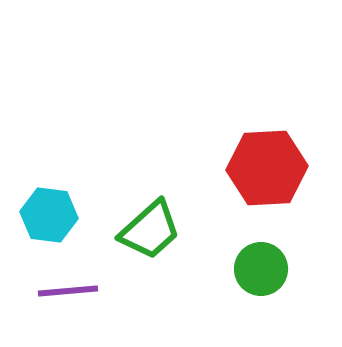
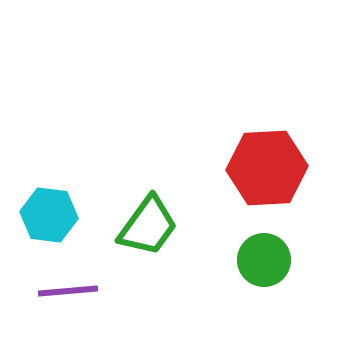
green trapezoid: moved 2 px left, 4 px up; rotated 12 degrees counterclockwise
green circle: moved 3 px right, 9 px up
